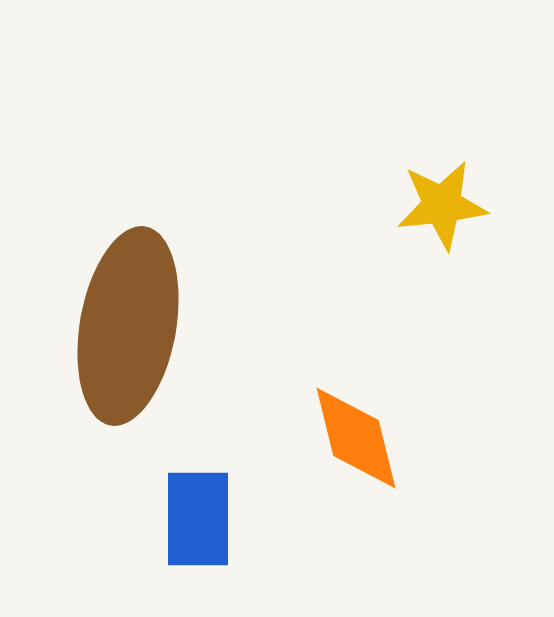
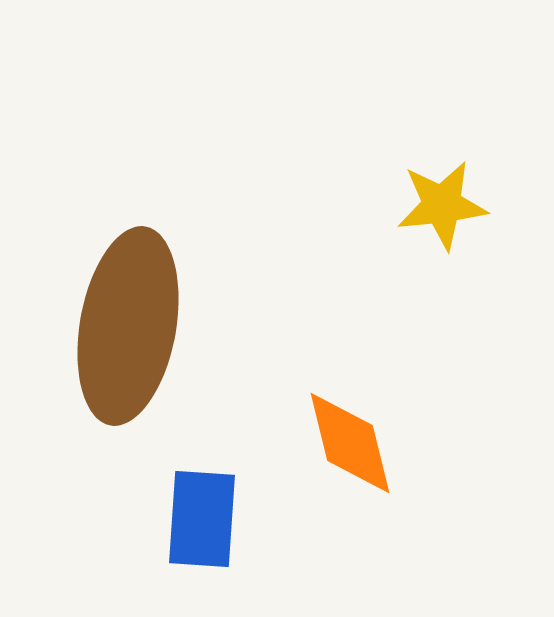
orange diamond: moved 6 px left, 5 px down
blue rectangle: moved 4 px right; rotated 4 degrees clockwise
